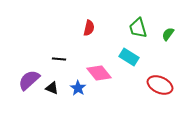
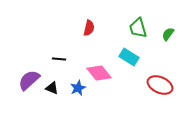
blue star: rotated 14 degrees clockwise
